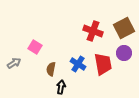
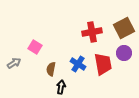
red cross: moved 1 px left, 1 px down; rotated 30 degrees counterclockwise
